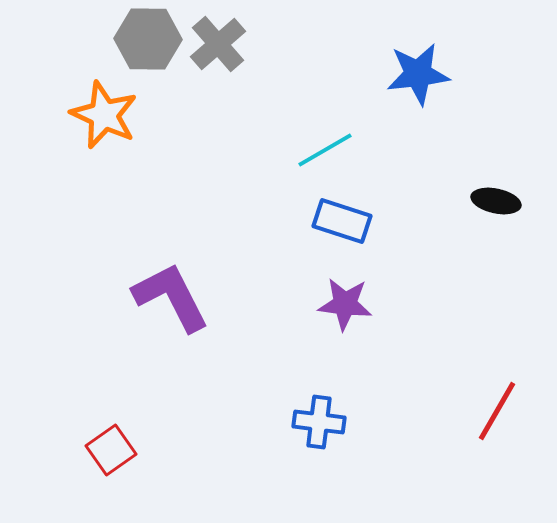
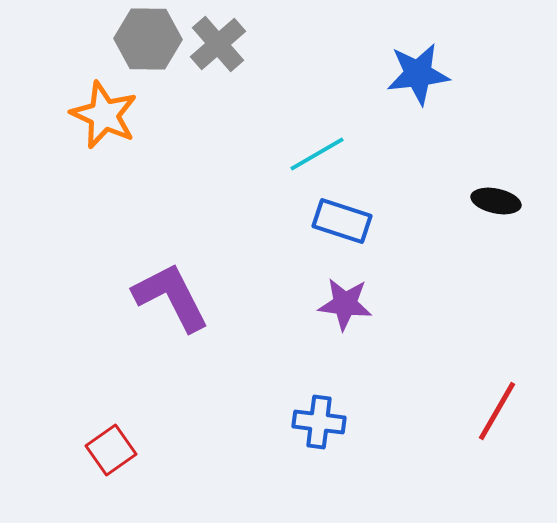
cyan line: moved 8 px left, 4 px down
